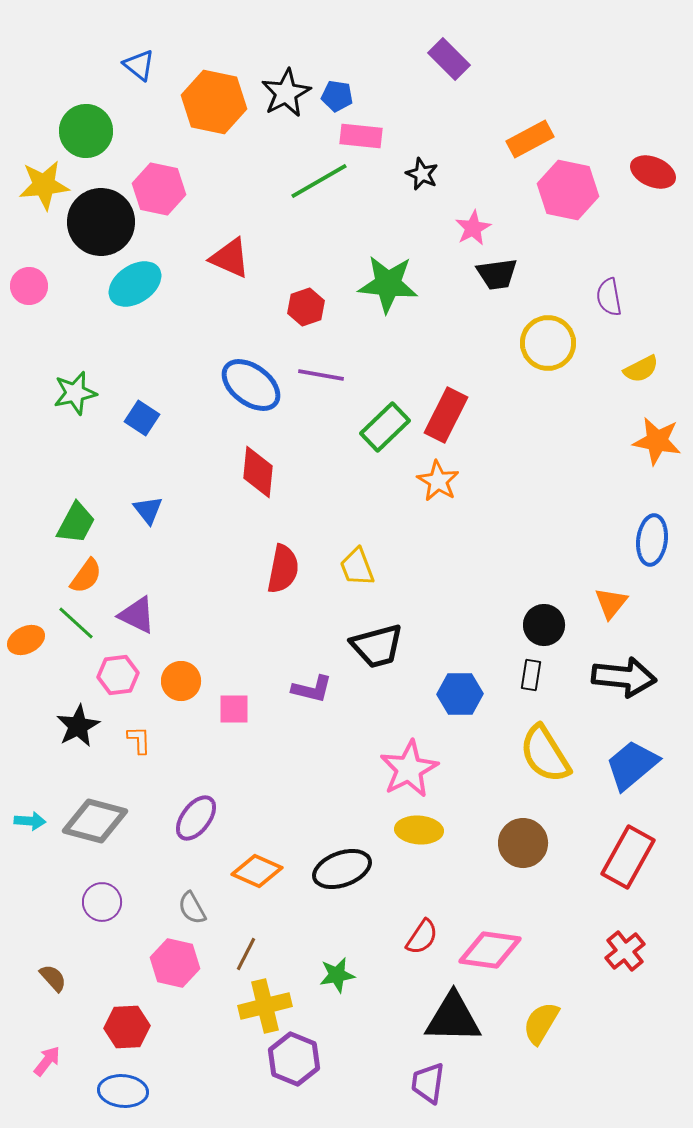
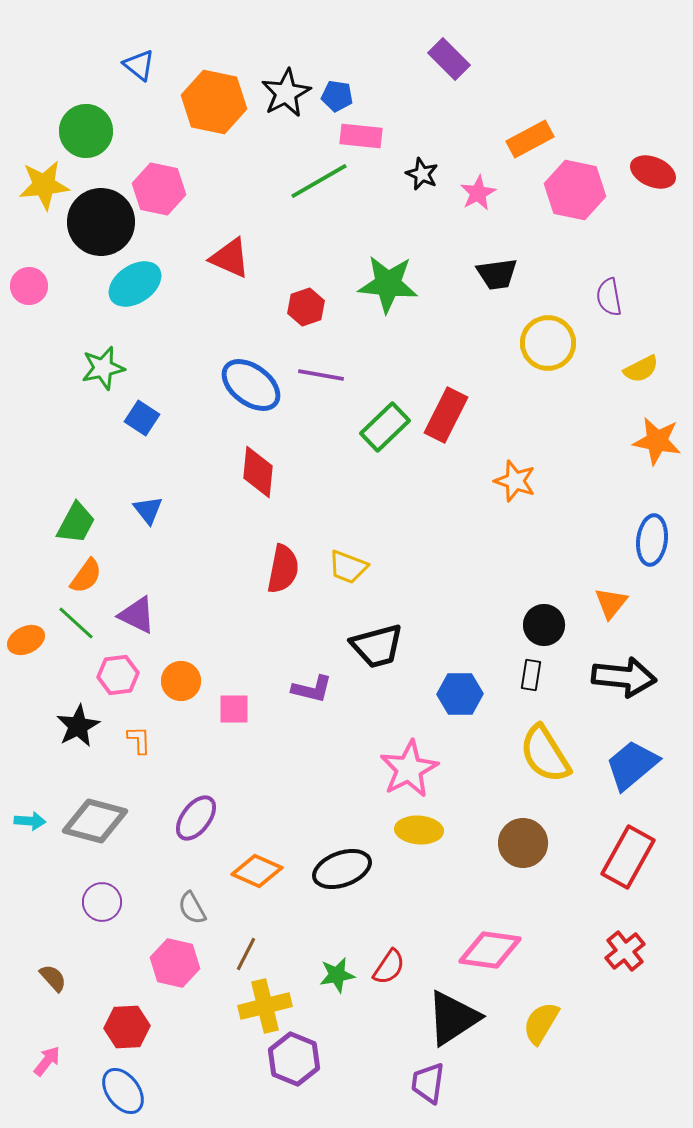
pink hexagon at (568, 190): moved 7 px right
pink star at (473, 228): moved 5 px right, 35 px up
green star at (75, 393): moved 28 px right, 25 px up
orange star at (438, 481): moved 77 px right; rotated 12 degrees counterclockwise
yellow trapezoid at (357, 567): moved 9 px left; rotated 48 degrees counterclockwise
red semicircle at (422, 937): moved 33 px left, 30 px down
black triangle at (453, 1018): rotated 34 degrees counterclockwise
blue ellipse at (123, 1091): rotated 48 degrees clockwise
